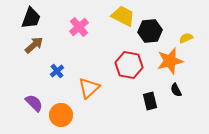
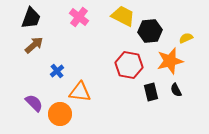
pink cross: moved 10 px up; rotated 12 degrees counterclockwise
orange triangle: moved 9 px left, 4 px down; rotated 50 degrees clockwise
black rectangle: moved 1 px right, 9 px up
orange circle: moved 1 px left, 1 px up
